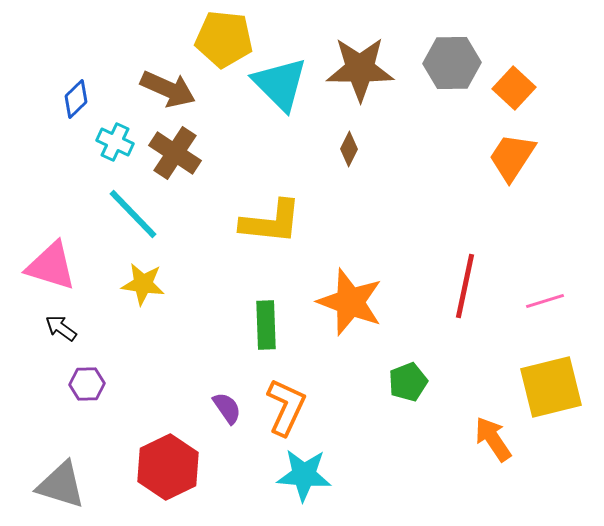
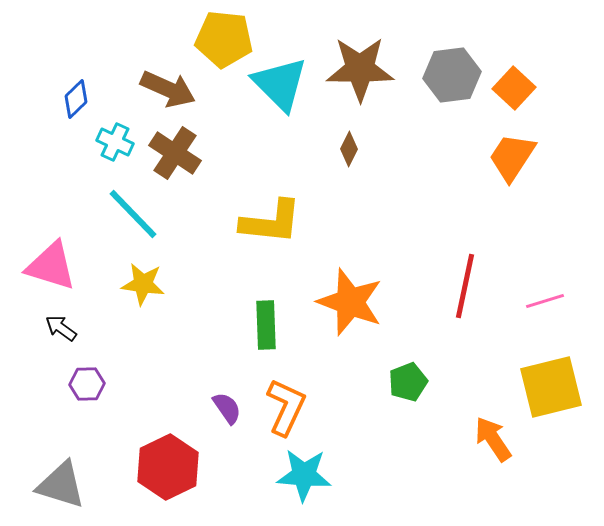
gray hexagon: moved 12 px down; rotated 6 degrees counterclockwise
